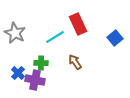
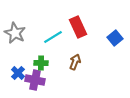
red rectangle: moved 3 px down
cyan line: moved 2 px left
brown arrow: rotated 56 degrees clockwise
